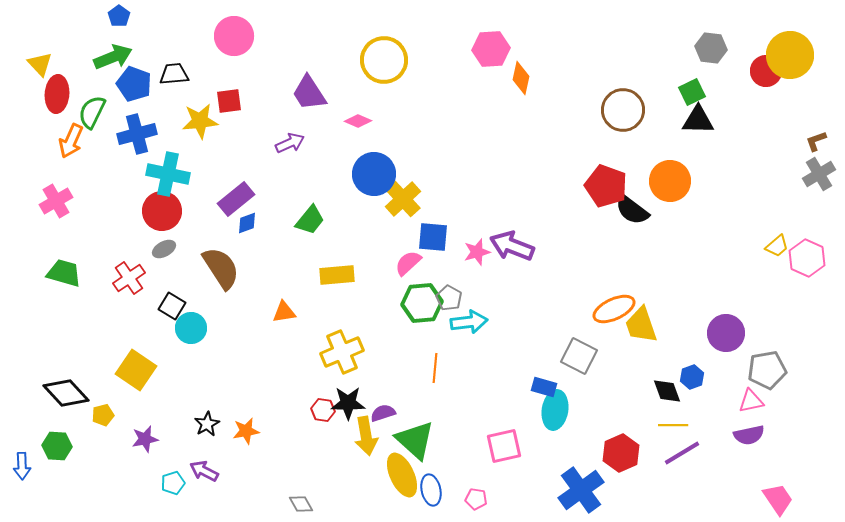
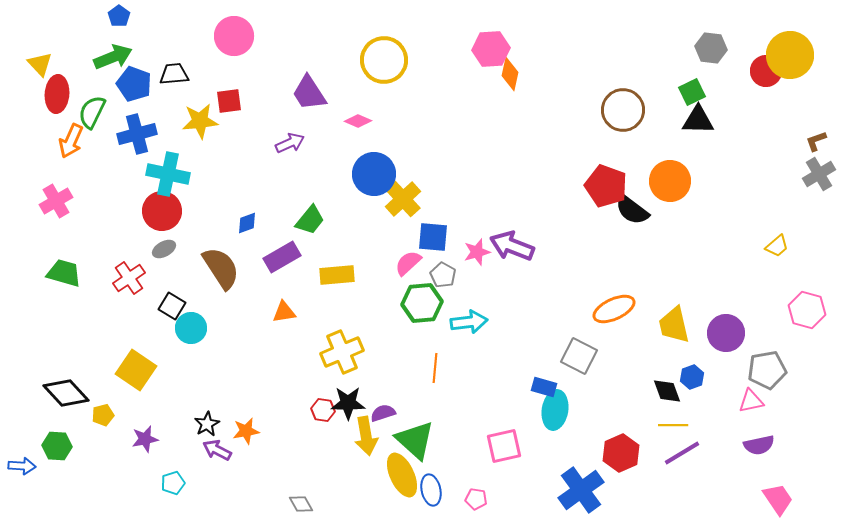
orange diamond at (521, 78): moved 11 px left, 4 px up
purple rectangle at (236, 199): moved 46 px right, 58 px down; rotated 9 degrees clockwise
pink hexagon at (807, 258): moved 52 px down; rotated 9 degrees counterclockwise
gray pentagon at (449, 298): moved 6 px left, 23 px up
yellow trapezoid at (641, 325): moved 33 px right; rotated 6 degrees clockwise
purple semicircle at (749, 435): moved 10 px right, 10 px down
blue arrow at (22, 466): rotated 84 degrees counterclockwise
purple arrow at (204, 471): moved 13 px right, 21 px up
